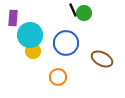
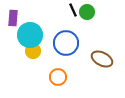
green circle: moved 3 px right, 1 px up
